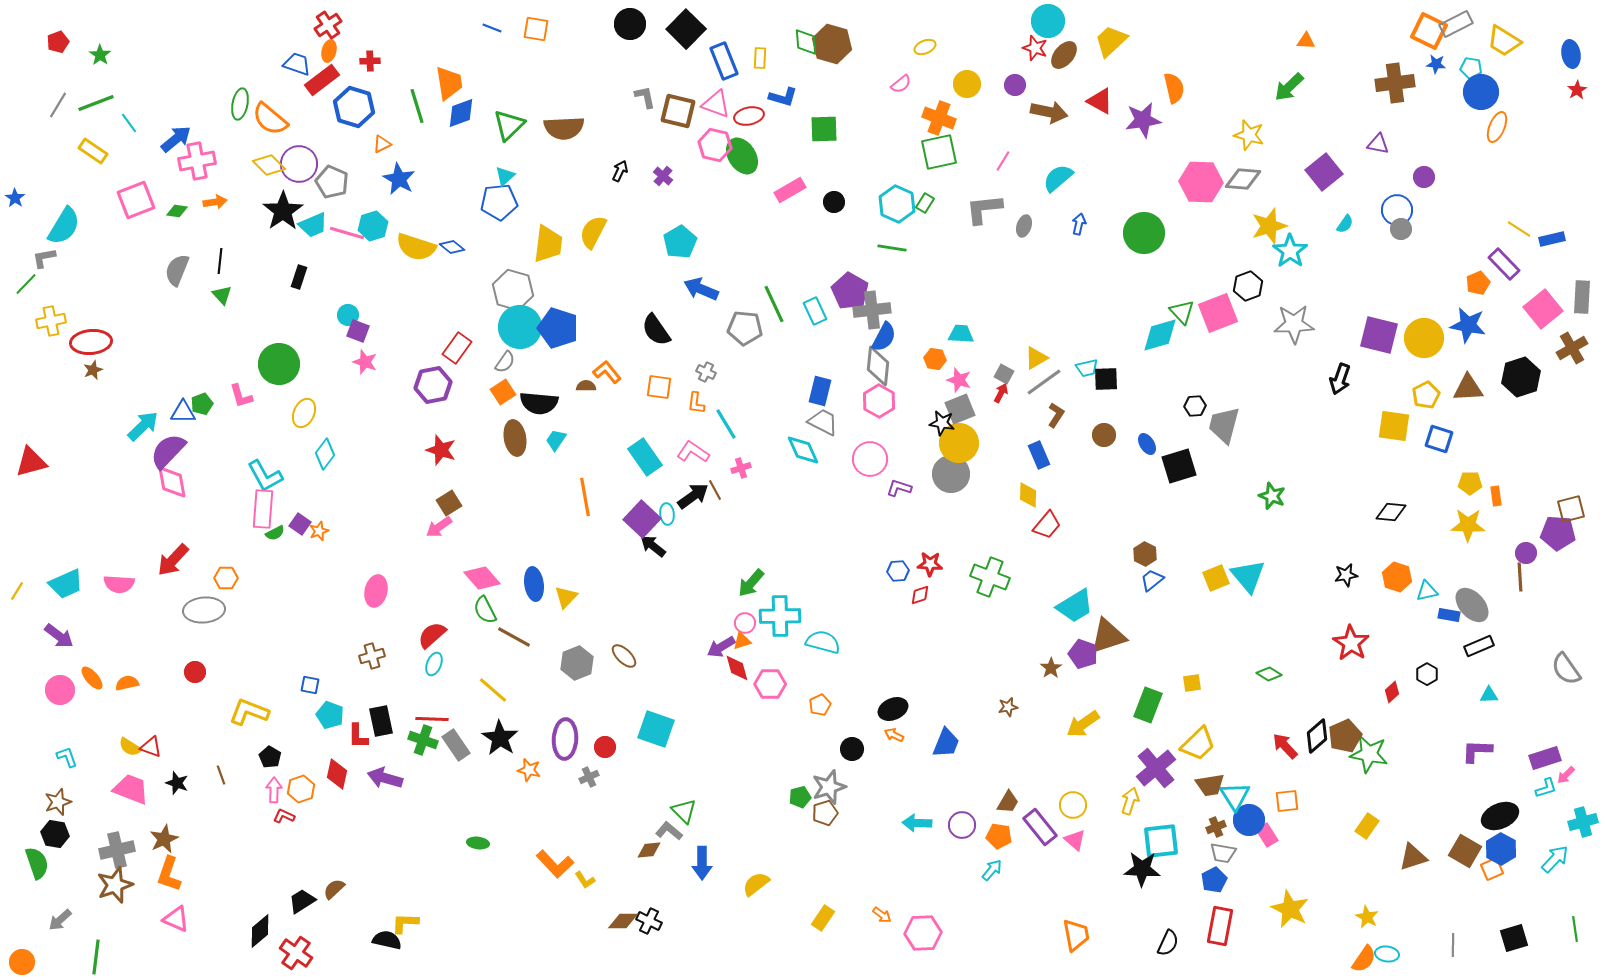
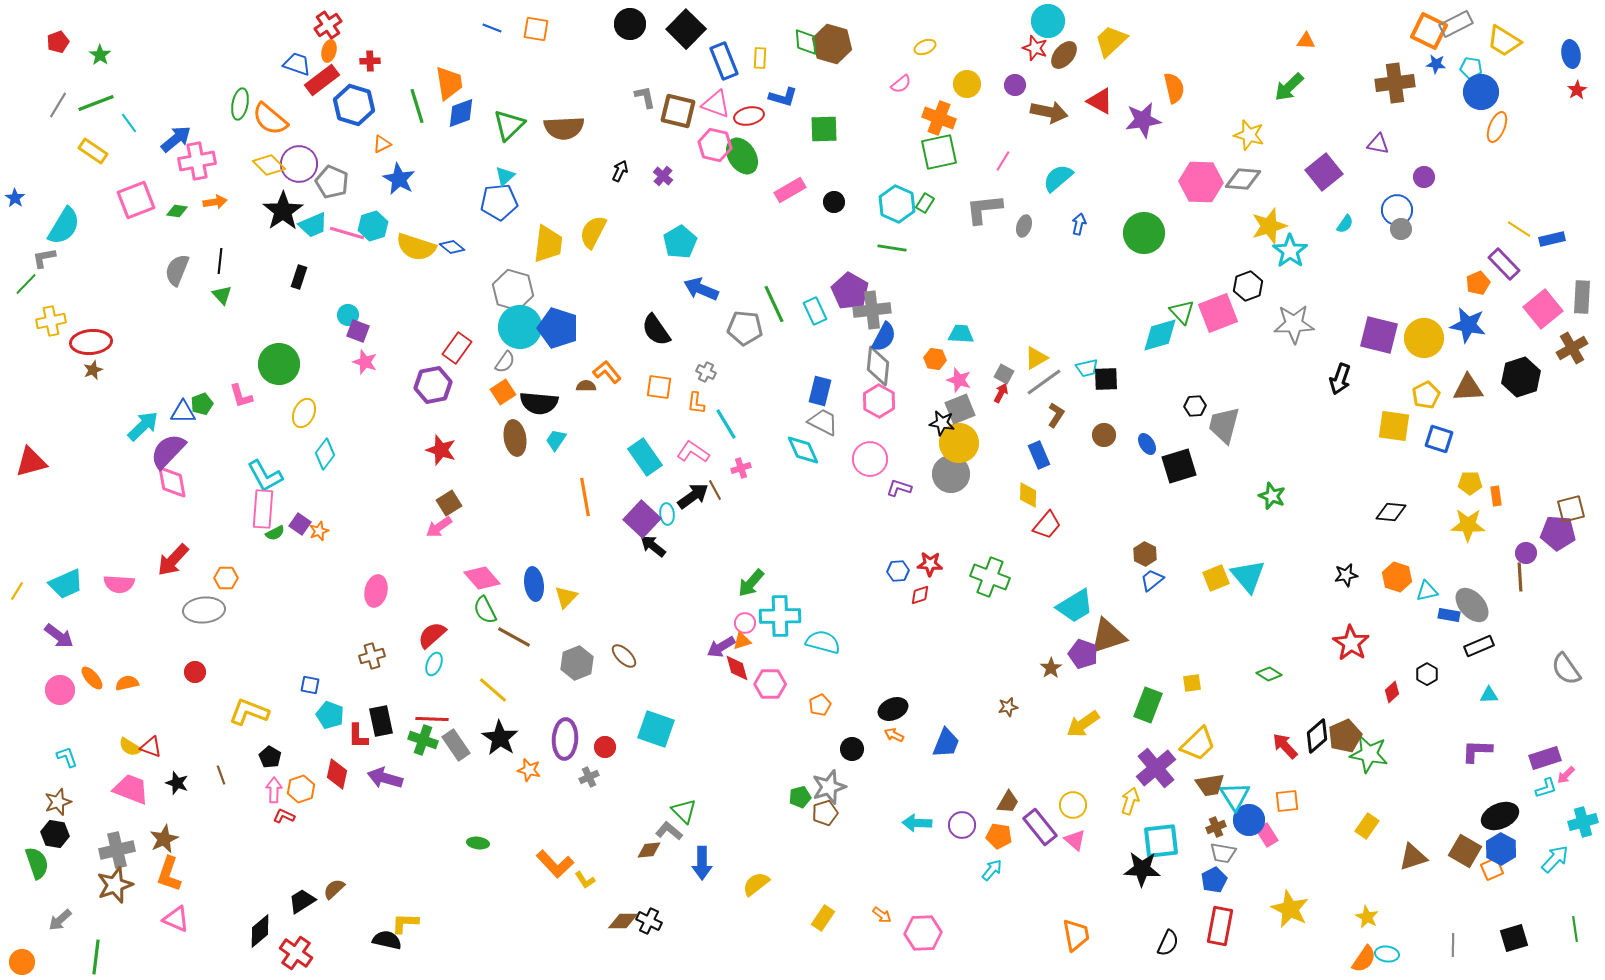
blue hexagon at (354, 107): moved 2 px up
